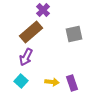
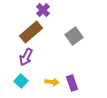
gray square: moved 2 px down; rotated 24 degrees counterclockwise
